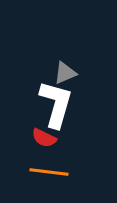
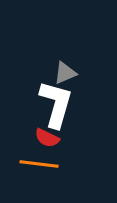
red semicircle: moved 3 px right
orange line: moved 10 px left, 8 px up
